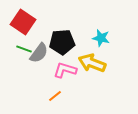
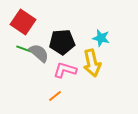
gray semicircle: rotated 85 degrees counterclockwise
yellow arrow: rotated 124 degrees counterclockwise
